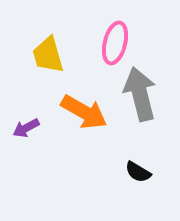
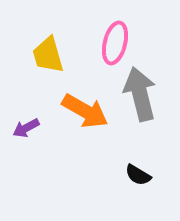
orange arrow: moved 1 px right, 1 px up
black semicircle: moved 3 px down
